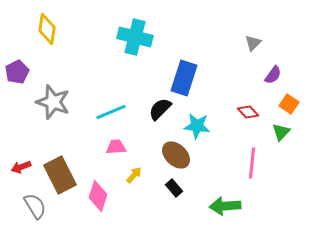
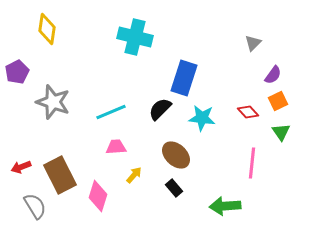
orange square: moved 11 px left, 3 px up; rotated 30 degrees clockwise
cyan star: moved 5 px right, 8 px up
green triangle: rotated 18 degrees counterclockwise
